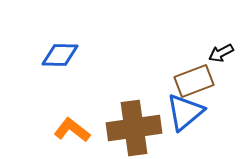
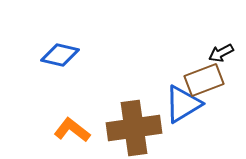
blue diamond: rotated 12 degrees clockwise
brown rectangle: moved 10 px right, 1 px up
blue triangle: moved 2 px left, 8 px up; rotated 9 degrees clockwise
